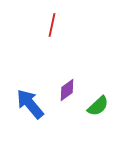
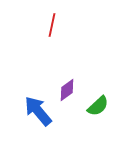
blue arrow: moved 8 px right, 7 px down
